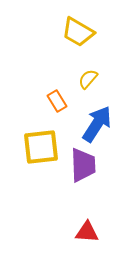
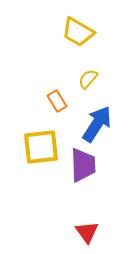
red triangle: rotated 50 degrees clockwise
